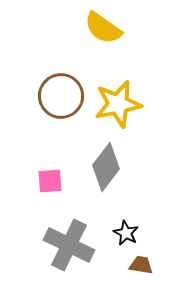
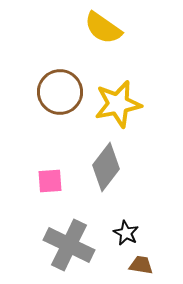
brown circle: moved 1 px left, 4 px up
